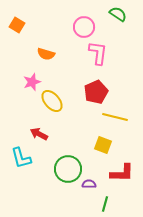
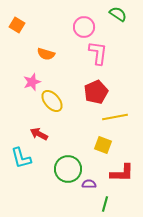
yellow line: rotated 25 degrees counterclockwise
